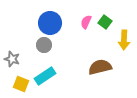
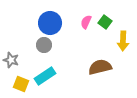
yellow arrow: moved 1 px left, 1 px down
gray star: moved 1 px left, 1 px down
